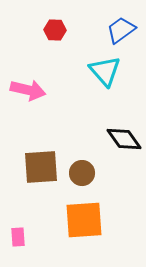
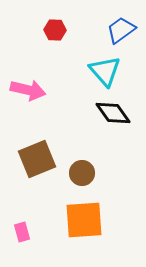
black diamond: moved 11 px left, 26 px up
brown square: moved 4 px left, 8 px up; rotated 18 degrees counterclockwise
pink rectangle: moved 4 px right, 5 px up; rotated 12 degrees counterclockwise
